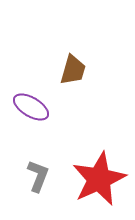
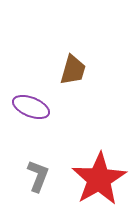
purple ellipse: rotated 9 degrees counterclockwise
red star: rotated 6 degrees counterclockwise
